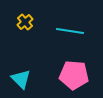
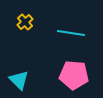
cyan line: moved 1 px right, 2 px down
cyan triangle: moved 2 px left, 1 px down
